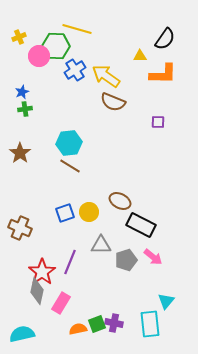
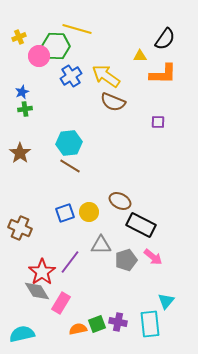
blue cross: moved 4 px left, 6 px down
purple line: rotated 15 degrees clockwise
gray diamond: rotated 44 degrees counterclockwise
purple cross: moved 4 px right, 1 px up
